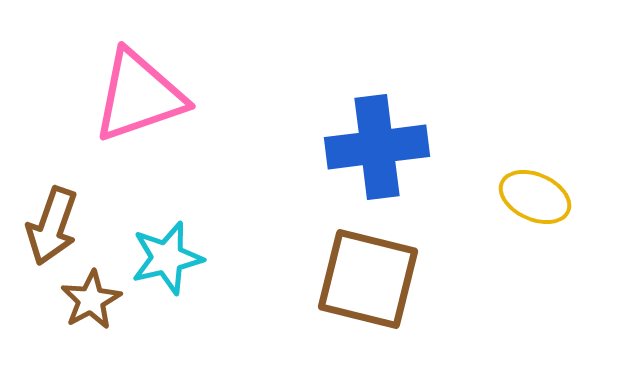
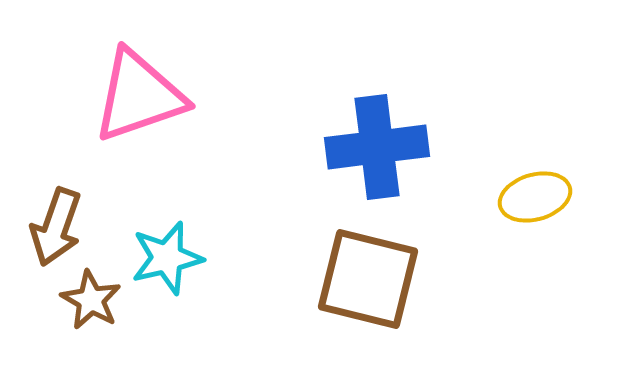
yellow ellipse: rotated 40 degrees counterclockwise
brown arrow: moved 4 px right, 1 px down
brown star: rotated 14 degrees counterclockwise
